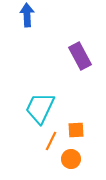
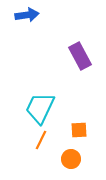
blue arrow: rotated 85 degrees clockwise
orange square: moved 3 px right
orange line: moved 10 px left, 1 px up
